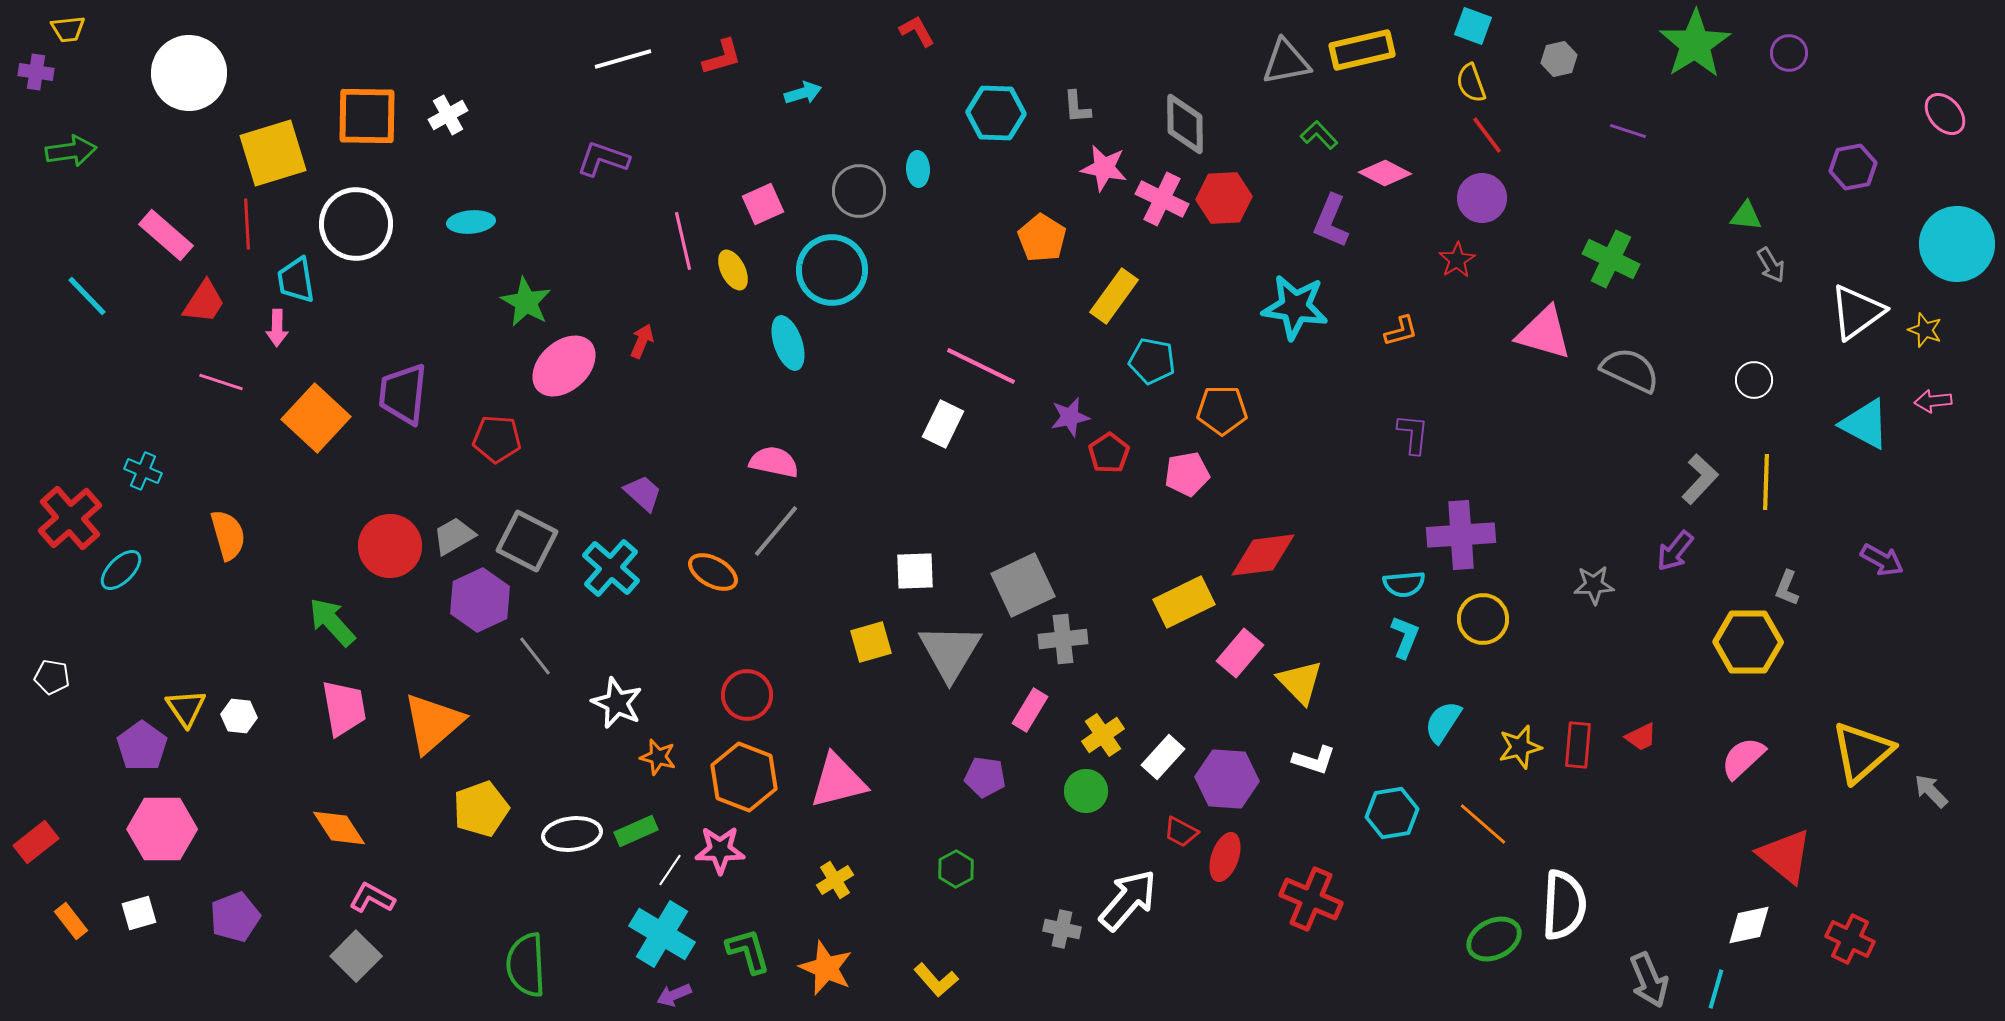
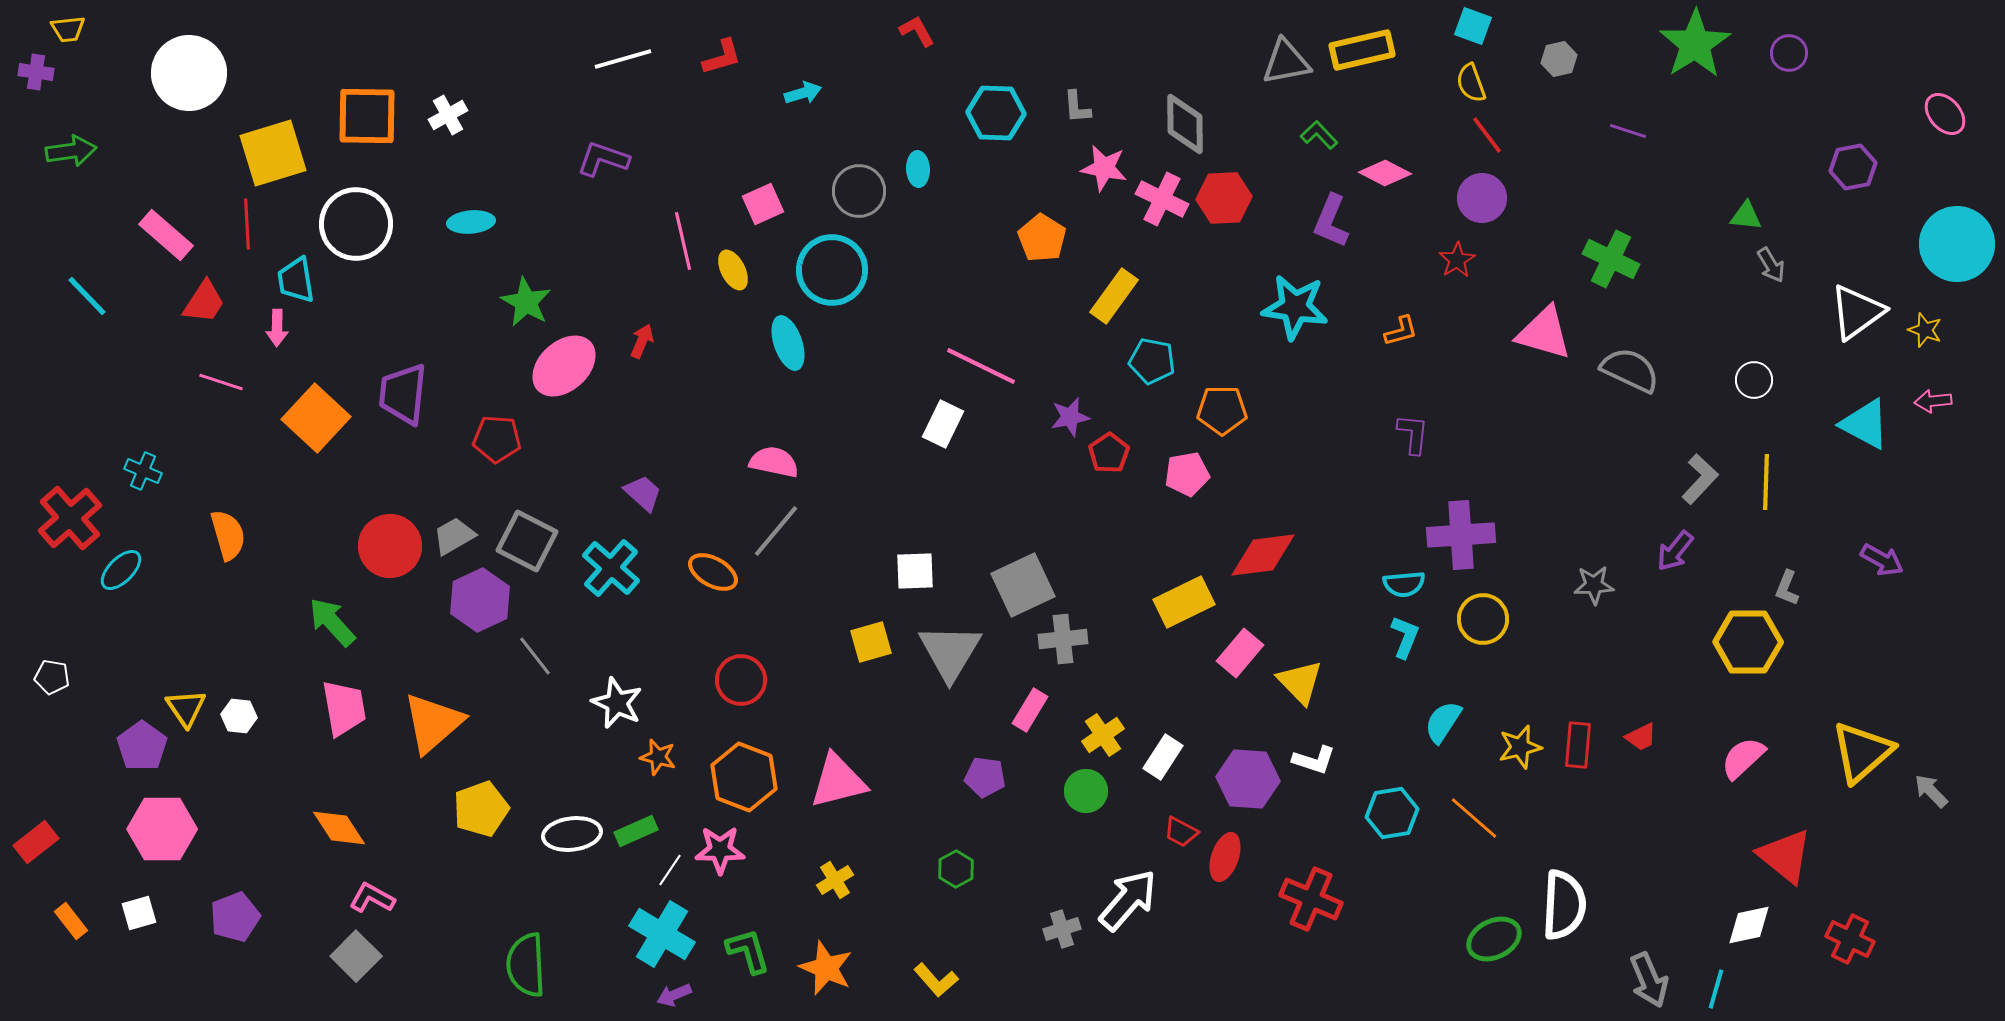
red circle at (747, 695): moved 6 px left, 15 px up
white rectangle at (1163, 757): rotated 9 degrees counterclockwise
purple hexagon at (1227, 779): moved 21 px right
orange line at (1483, 824): moved 9 px left, 6 px up
gray cross at (1062, 929): rotated 30 degrees counterclockwise
